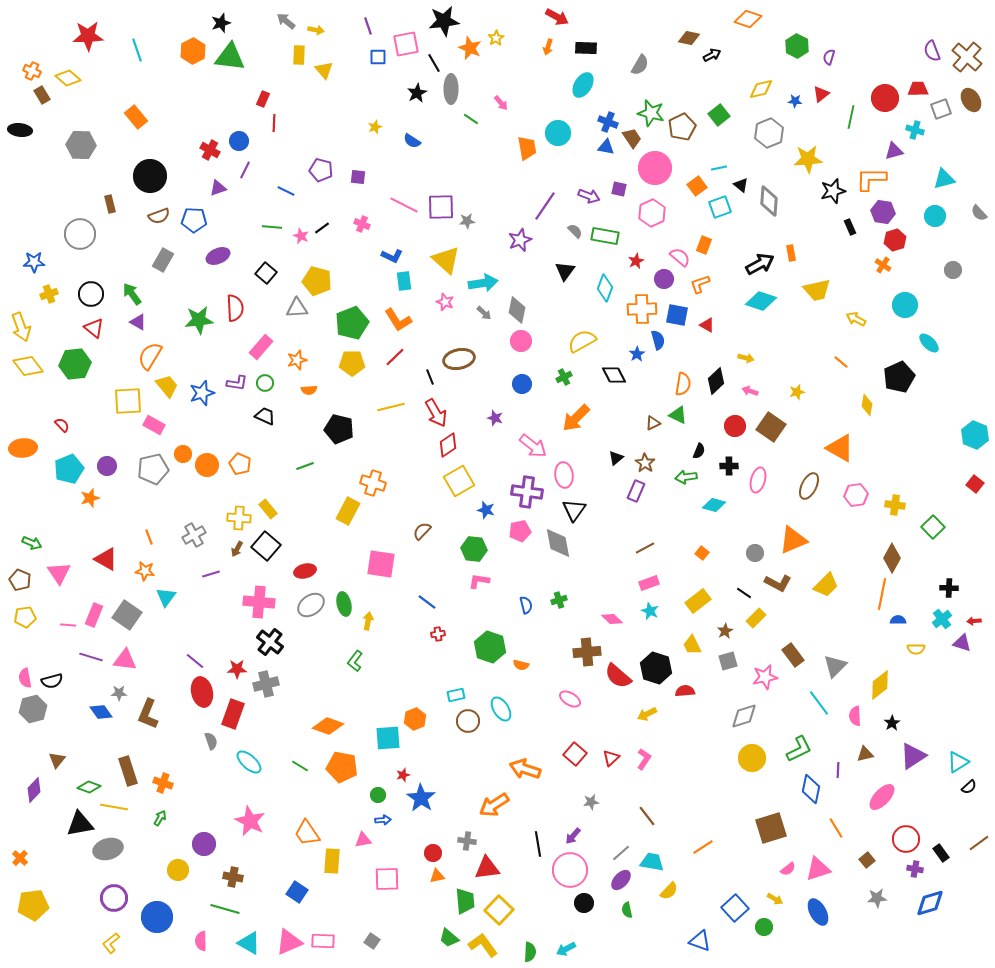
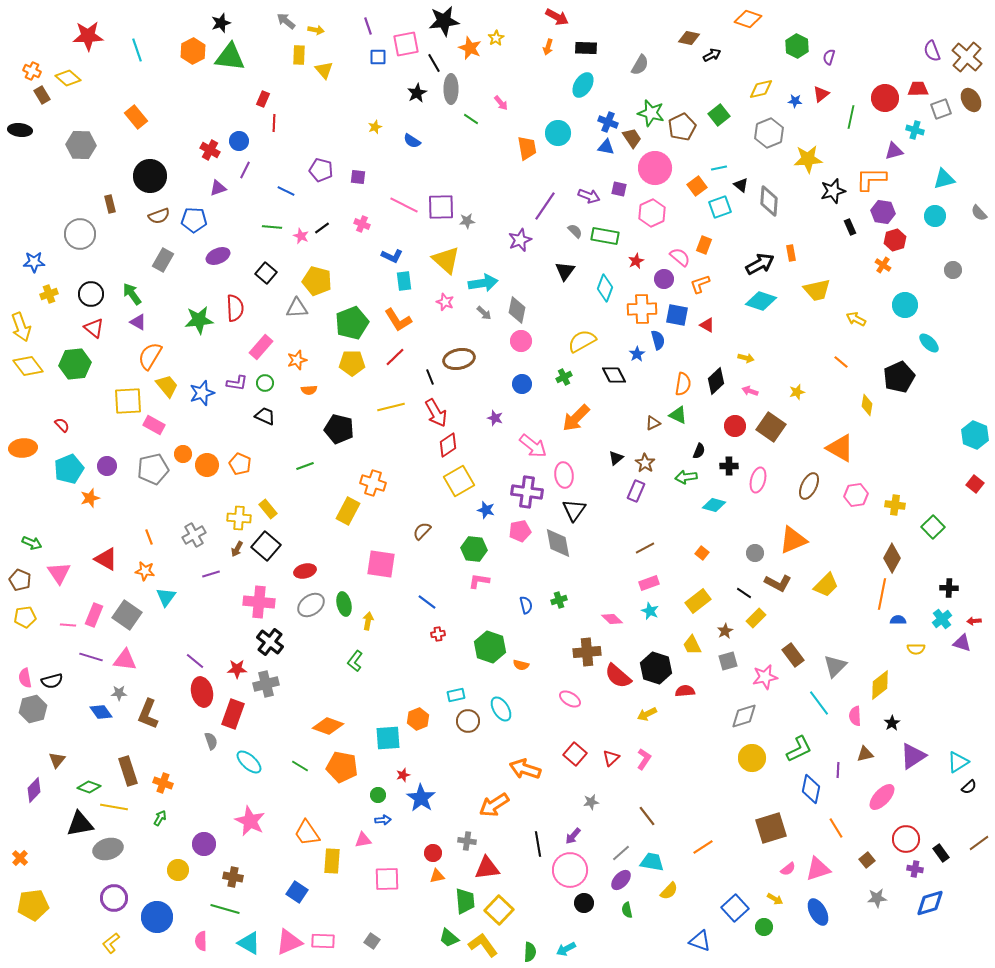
orange hexagon at (415, 719): moved 3 px right
